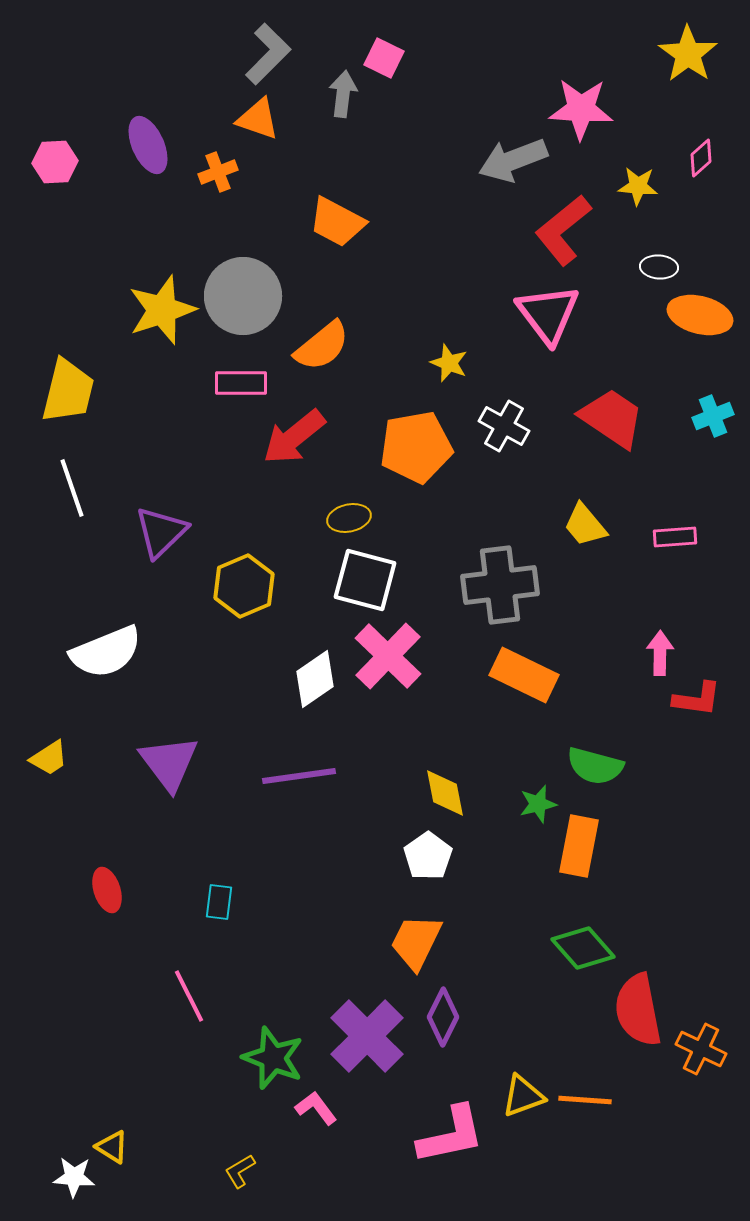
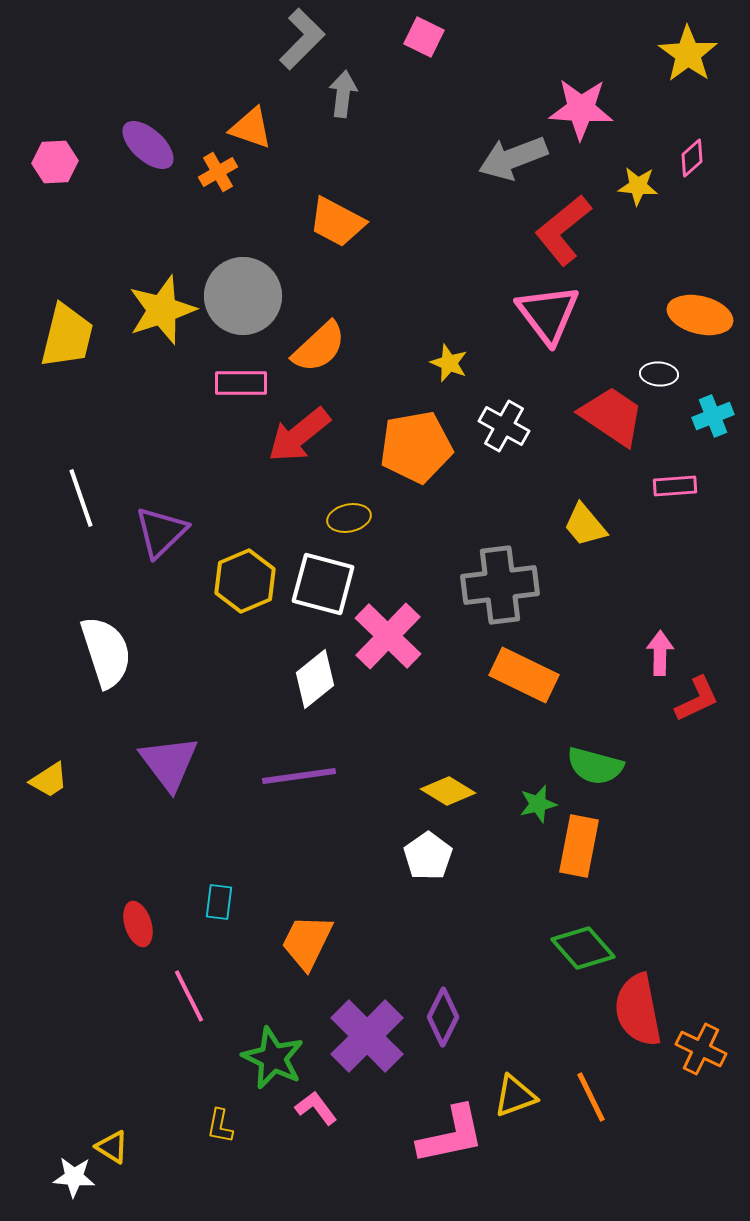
gray L-shape at (268, 54): moved 34 px right, 15 px up
pink square at (384, 58): moved 40 px right, 21 px up
orange triangle at (258, 119): moved 7 px left, 9 px down
purple ellipse at (148, 145): rotated 24 degrees counterclockwise
pink diamond at (701, 158): moved 9 px left
gray arrow at (513, 160): moved 2 px up
orange cross at (218, 172): rotated 9 degrees counterclockwise
white ellipse at (659, 267): moved 107 px down
orange semicircle at (322, 346): moved 3 px left, 1 px down; rotated 4 degrees counterclockwise
yellow trapezoid at (68, 391): moved 1 px left, 55 px up
red trapezoid at (612, 418): moved 2 px up
red arrow at (294, 437): moved 5 px right, 2 px up
white line at (72, 488): moved 9 px right, 10 px down
pink rectangle at (675, 537): moved 51 px up
white square at (365, 580): moved 42 px left, 4 px down
yellow hexagon at (244, 586): moved 1 px right, 5 px up
white semicircle at (106, 652): rotated 86 degrees counterclockwise
pink cross at (388, 656): moved 20 px up
white diamond at (315, 679): rotated 4 degrees counterclockwise
red L-shape at (697, 699): rotated 33 degrees counterclockwise
yellow trapezoid at (49, 758): moved 22 px down
yellow diamond at (445, 793): moved 3 px right, 2 px up; rotated 48 degrees counterclockwise
red ellipse at (107, 890): moved 31 px right, 34 px down
orange trapezoid at (416, 942): moved 109 px left
green star at (273, 1058): rotated 4 degrees clockwise
yellow triangle at (523, 1096): moved 8 px left
orange line at (585, 1100): moved 6 px right, 3 px up; rotated 60 degrees clockwise
yellow L-shape at (240, 1171): moved 20 px left, 45 px up; rotated 48 degrees counterclockwise
